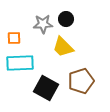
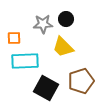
cyan rectangle: moved 5 px right, 2 px up
